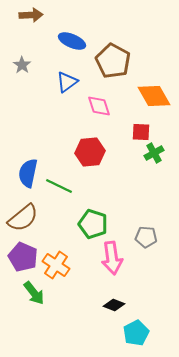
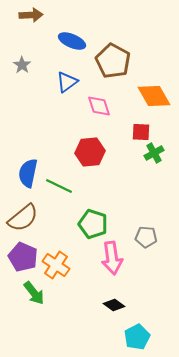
black diamond: rotated 15 degrees clockwise
cyan pentagon: moved 1 px right, 4 px down
